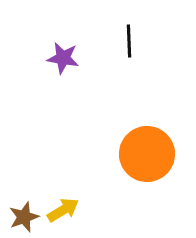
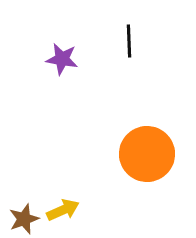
purple star: moved 1 px left, 1 px down
yellow arrow: rotated 8 degrees clockwise
brown star: moved 2 px down
